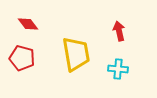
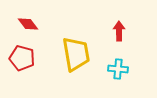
red arrow: rotated 12 degrees clockwise
